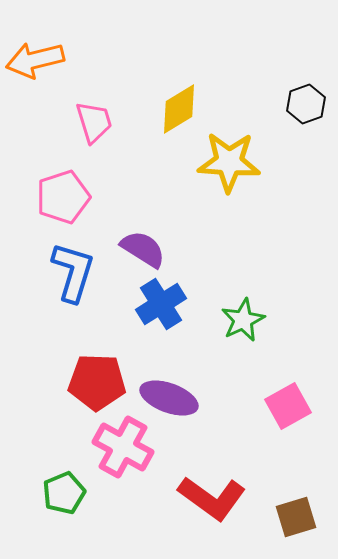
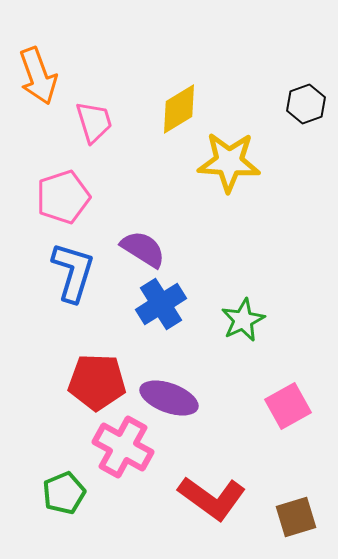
orange arrow: moved 3 px right, 16 px down; rotated 96 degrees counterclockwise
